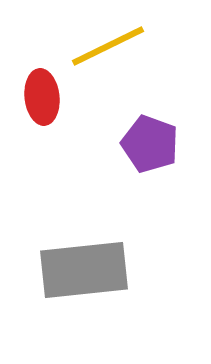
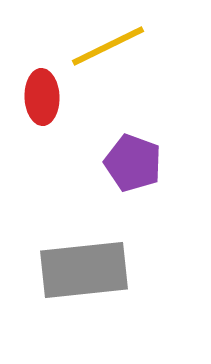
red ellipse: rotated 4 degrees clockwise
purple pentagon: moved 17 px left, 19 px down
